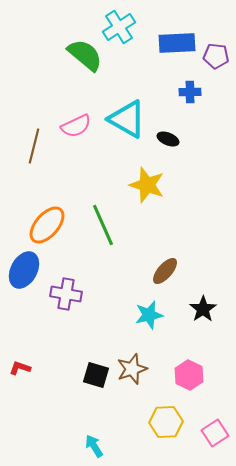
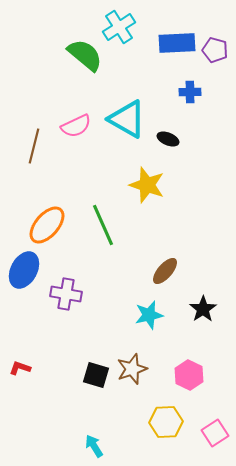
purple pentagon: moved 1 px left, 6 px up; rotated 10 degrees clockwise
